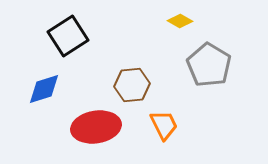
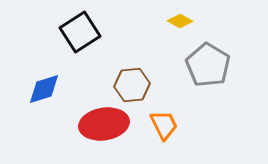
black square: moved 12 px right, 4 px up
gray pentagon: moved 1 px left
red ellipse: moved 8 px right, 3 px up
